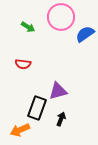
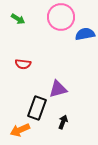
green arrow: moved 10 px left, 8 px up
blue semicircle: rotated 24 degrees clockwise
purple triangle: moved 2 px up
black arrow: moved 2 px right, 3 px down
